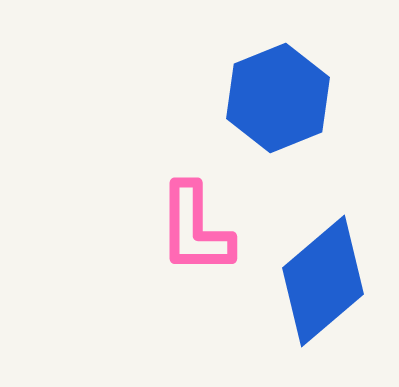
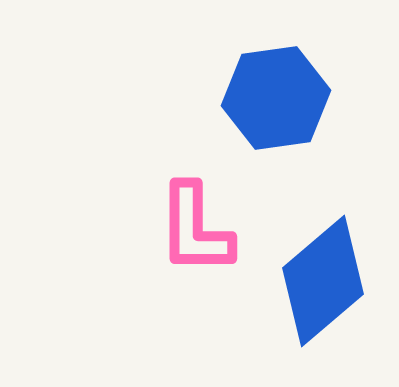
blue hexagon: moved 2 px left; rotated 14 degrees clockwise
